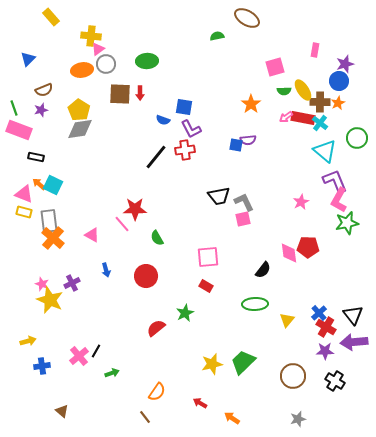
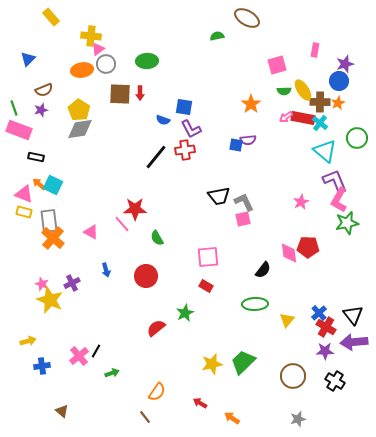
pink square at (275, 67): moved 2 px right, 2 px up
pink triangle at (92, 235): moved 1 px left, 3 px up
